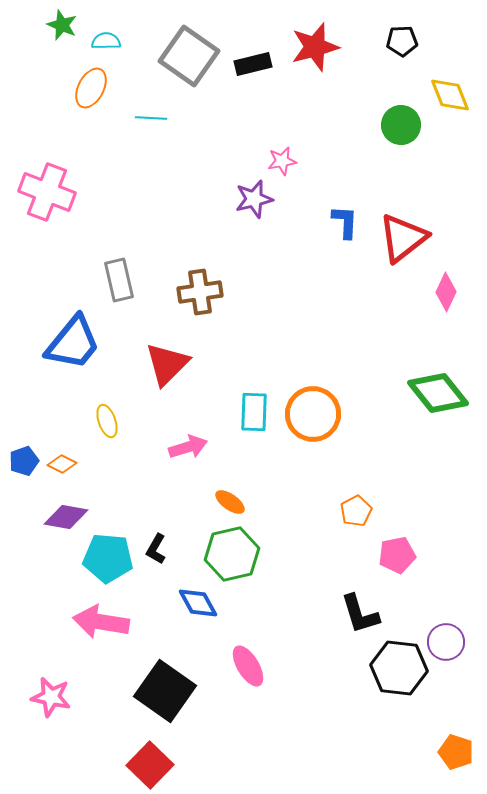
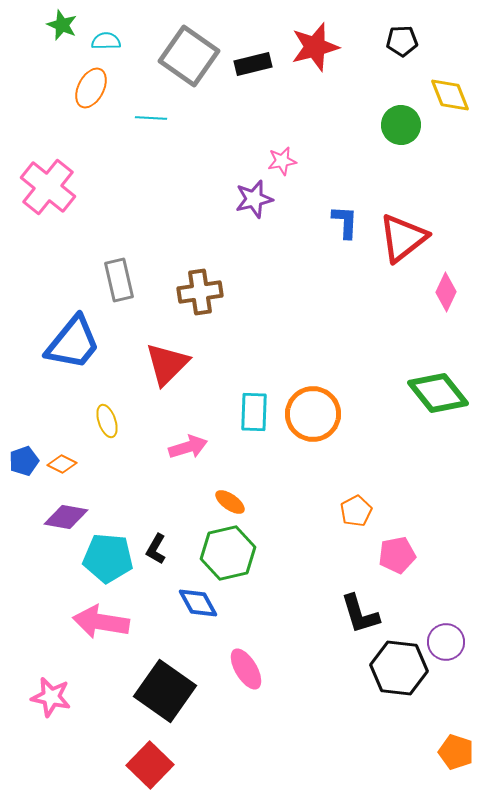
pink cross at (47, 192): moved 1 px right, 5 px up; rotated 18 degrees clockwise
green hexagon at (232, 554): moved 4 px left, 1 px up
pink ellipse at (248, 666): moved 2 px left, 3 px down
